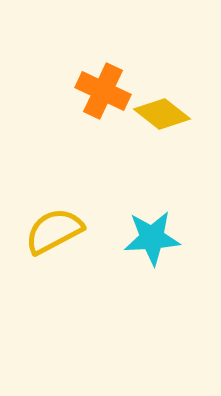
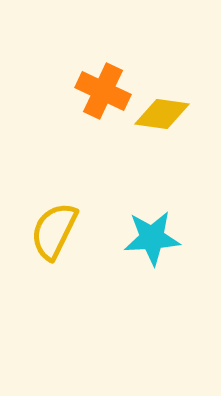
yellow diamond: rotated 30 degrees counterclockwise
yellow semicircle: rotated 36 degrees counterclockwise
